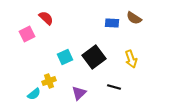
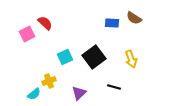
red semicircle: moved 1 px left, 5 px down
